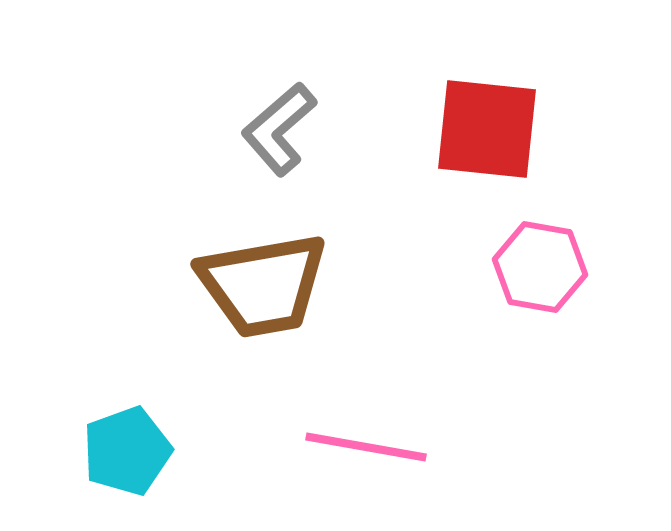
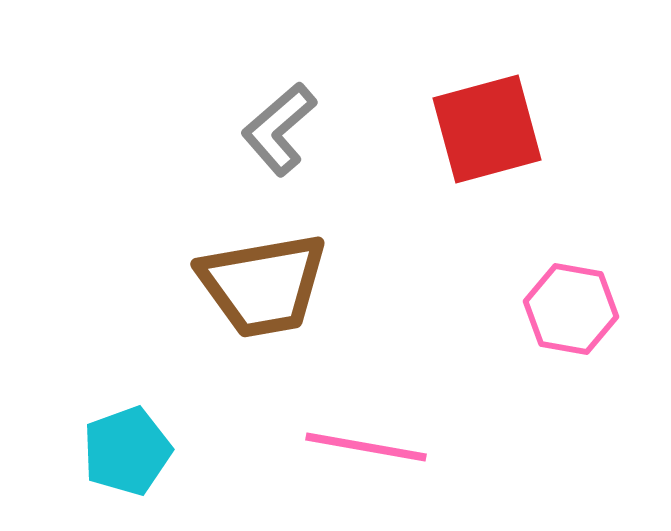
red square: rotated 21 degrees counterclockwise
pink hexagon: moved 31 px right, 42 px down
